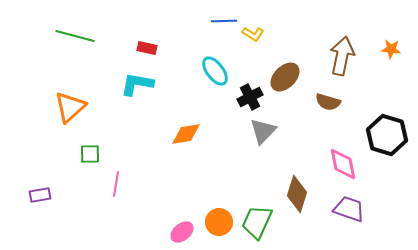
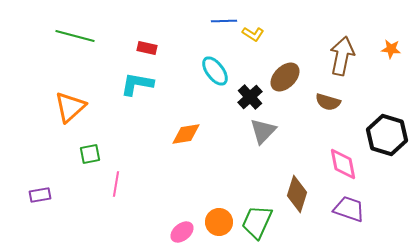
black cross: rotated 15 degrees counterclockwise
green square: rotated 10 degrees counterclockwise
